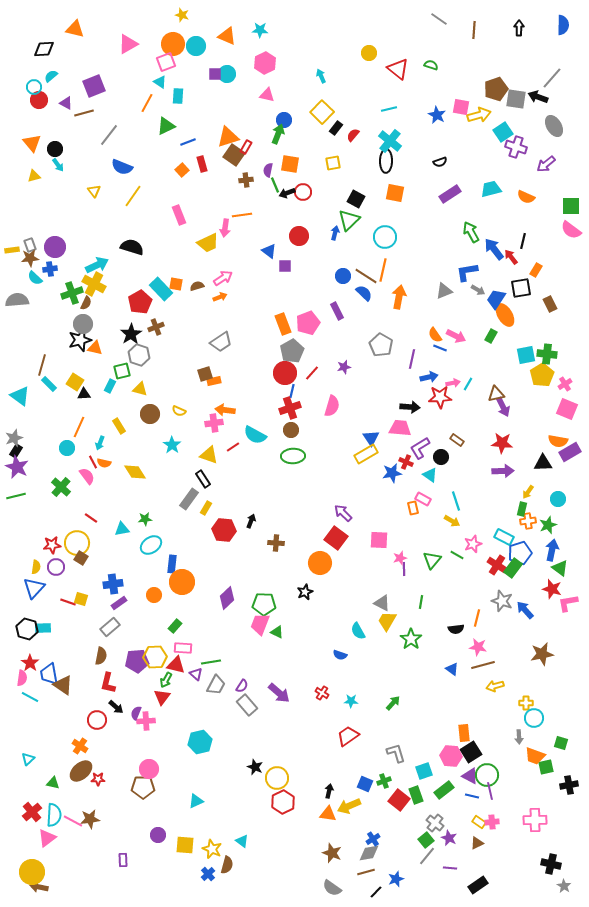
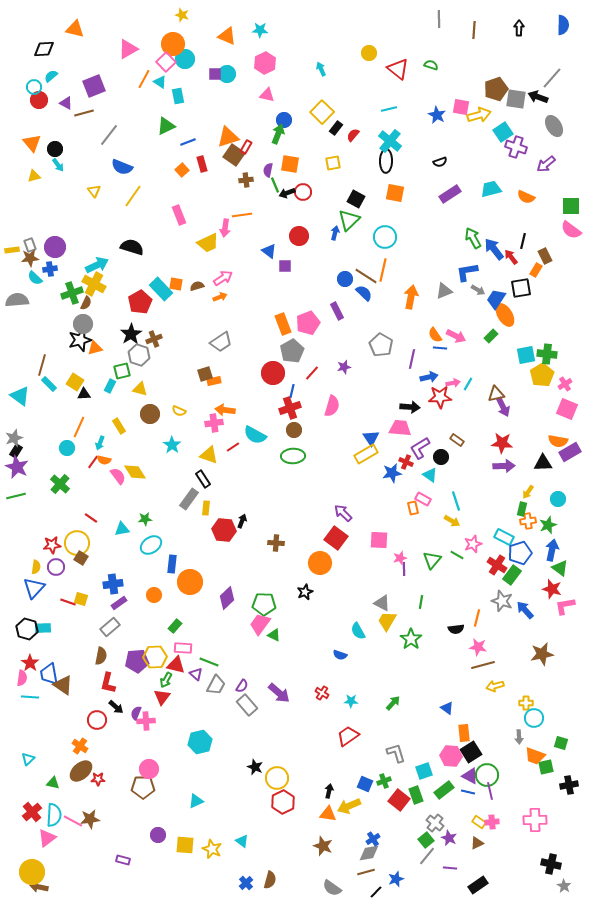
gray line at (439, 19): rotated 54 degrees clockwise
pink triangle at (128, 44): moved 5 px down
cyan circle at (196, 46): moved 11 px left, 13 px down
pink square at (166, 62): rotated 24 degrees counterclockwise
cyan arrow at (321, 76): moved 7 px up
cyan rectangle at (178, 96): rotated 14 degrees counterclockwise
orange line at (147, 103): moved 3 px left, 24 px up
green arrow at (471, 232): moved 2 px right, 6 px down
blue circle at (343, 276): moved 2 px right, 3 px down
orange arrow at (399, 297): moved 12 px right
brown rectangle at (550, 304): moved 5 px left, 48 px up
brown cross at (156, 327): moved 2 px left, 12 px down
green rectangle at (491, 336): rotated 16 degrees clockwise
orange triangle at (95, 348): rotated 28 degrees counterclockwise
blue line at (440, 348): rotated 16 degrees counterclockwise
red circle at (285, 373): moved 12 px left
brown circle at (291, 430): moved 3 px right
red line at (93, 462): rotated 64 degrees clockwise
orange semicircle at (104, 463): moved 3 px up
purple arrow at (503, 471): moved 1 px right, 5 px up
pink semicircle at (87, 476): moved 31 px right
green cross at (61, 487): moved 1 px left, 3 px up
yellow rectangle at (206, 508): rotated 24 degrees counterclockwise
black arrow at (251, 521): moved 9 px left
green rectangle at (513, 568): moved 1 px left, 7 px down
orange circle at (182, 582): moved 8 px right
pink L-shape at (568, 603): moved 3 px left, 3 px down
pink trapezoid at (260, 624): rotated 15 degrees clockwise
green triangle at (277, 632): moved 3 px left, 3 px down
green line at (211, 662): moved 2 px left; rotated 30 degrees clockwise
blue triangle at (452, 669): moved 5 px left, 39 px down
cyan line at (30, 697): rotated 24 degrees counterclockwise
blue line at (472, 796): moved 4 px left, 4 px up
brown star at (332, 853): moved 9 px left, 7 px up
purple rectangle at (123, 860): rotated 72 degrees counterclockwise
brown semicircle at (227, 865): moved 43 px right, 15 px down
blue cross at (208, 874): moved 38 px right, 9 px down
